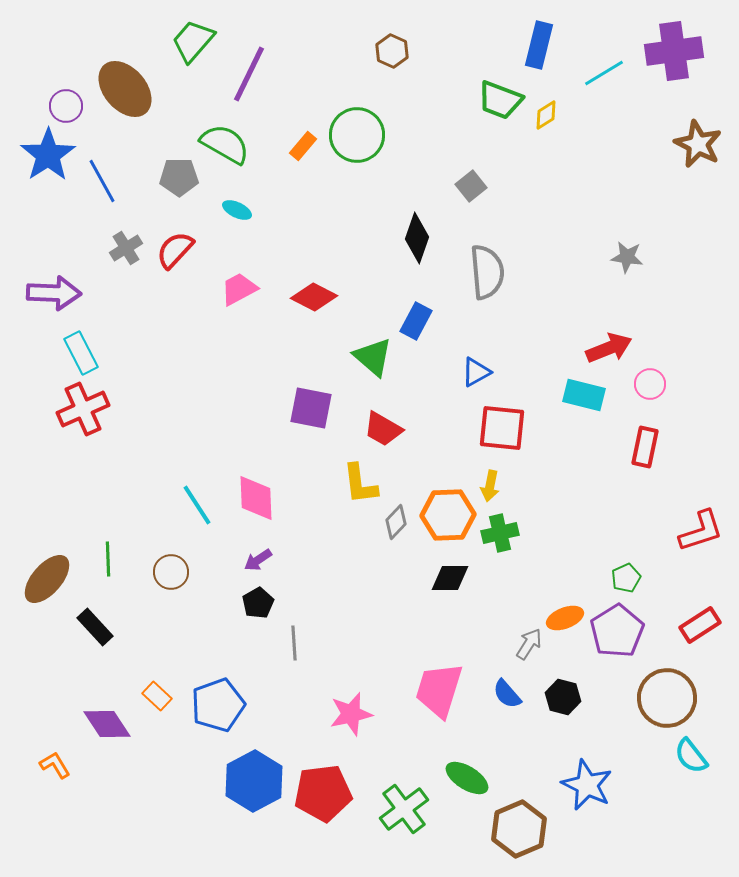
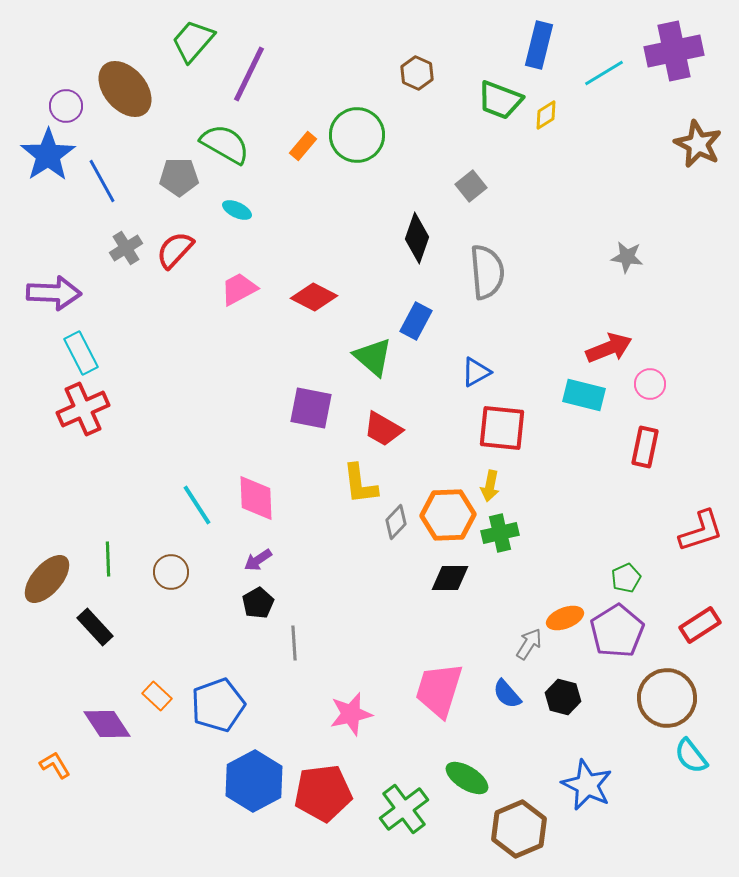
brown hexagon at (392, 51): moved 25 px right, 22 px down
purple cross at (674, 51): rotated 4 degrees counterclockwise
